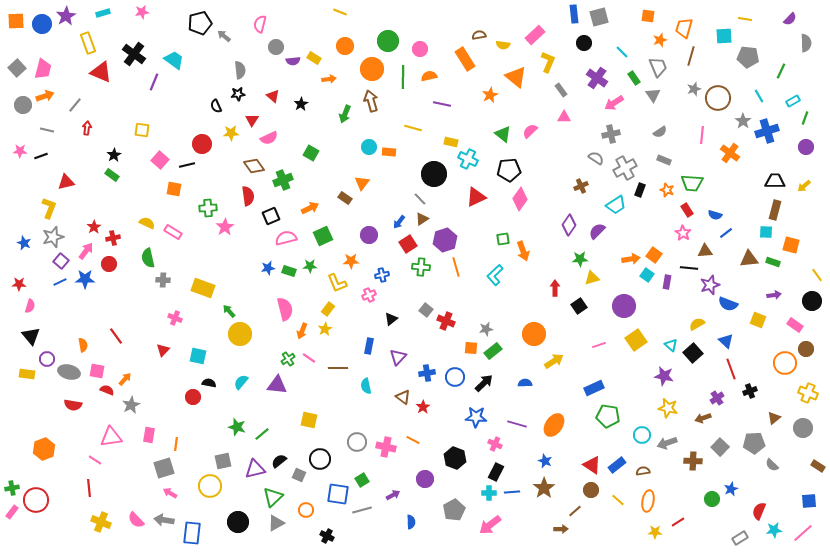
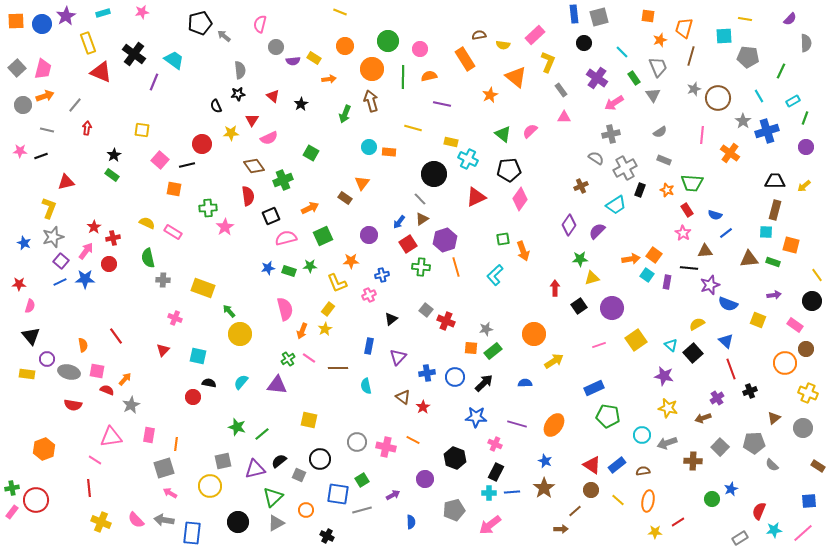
purple circle at (624, 306): moved 12 px left, 2 px down
gray pentagon at (454, 510): rotated 15 degrees clockwise
